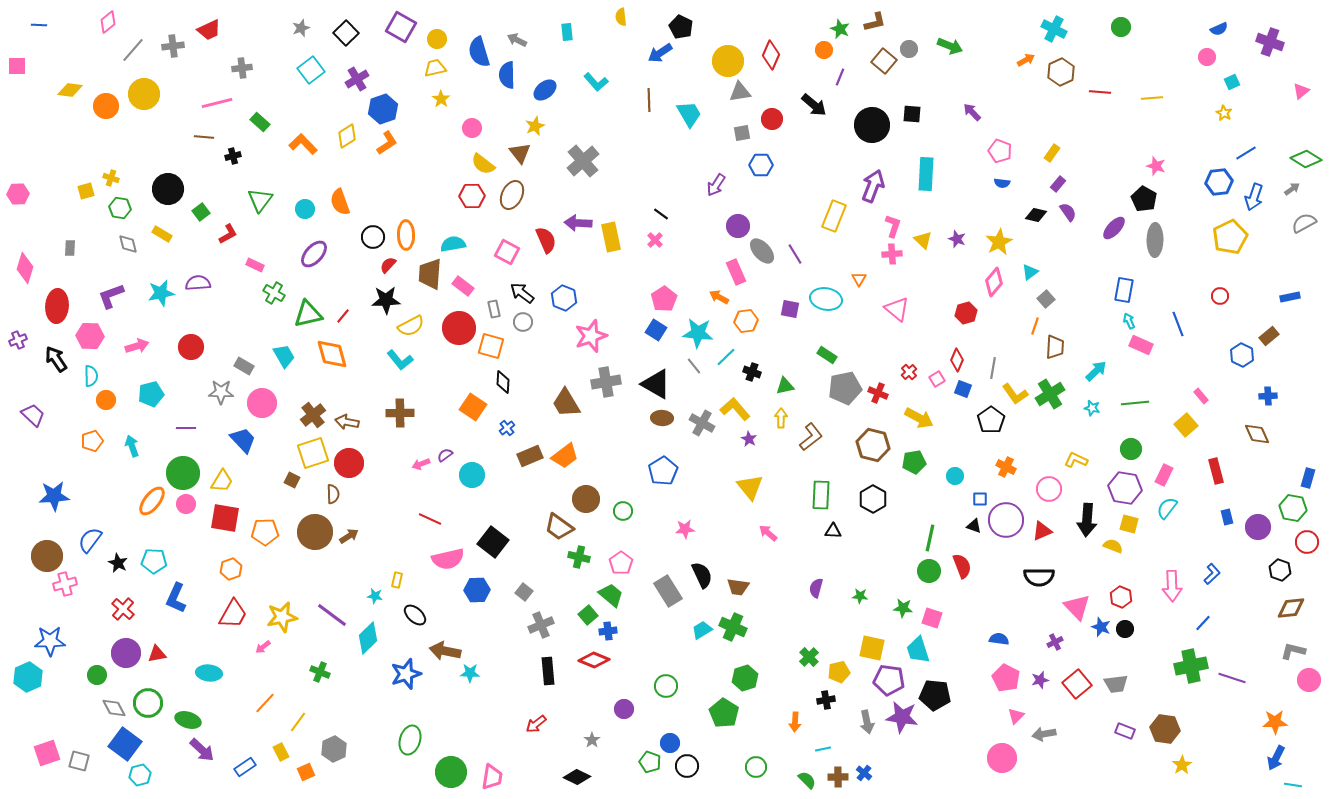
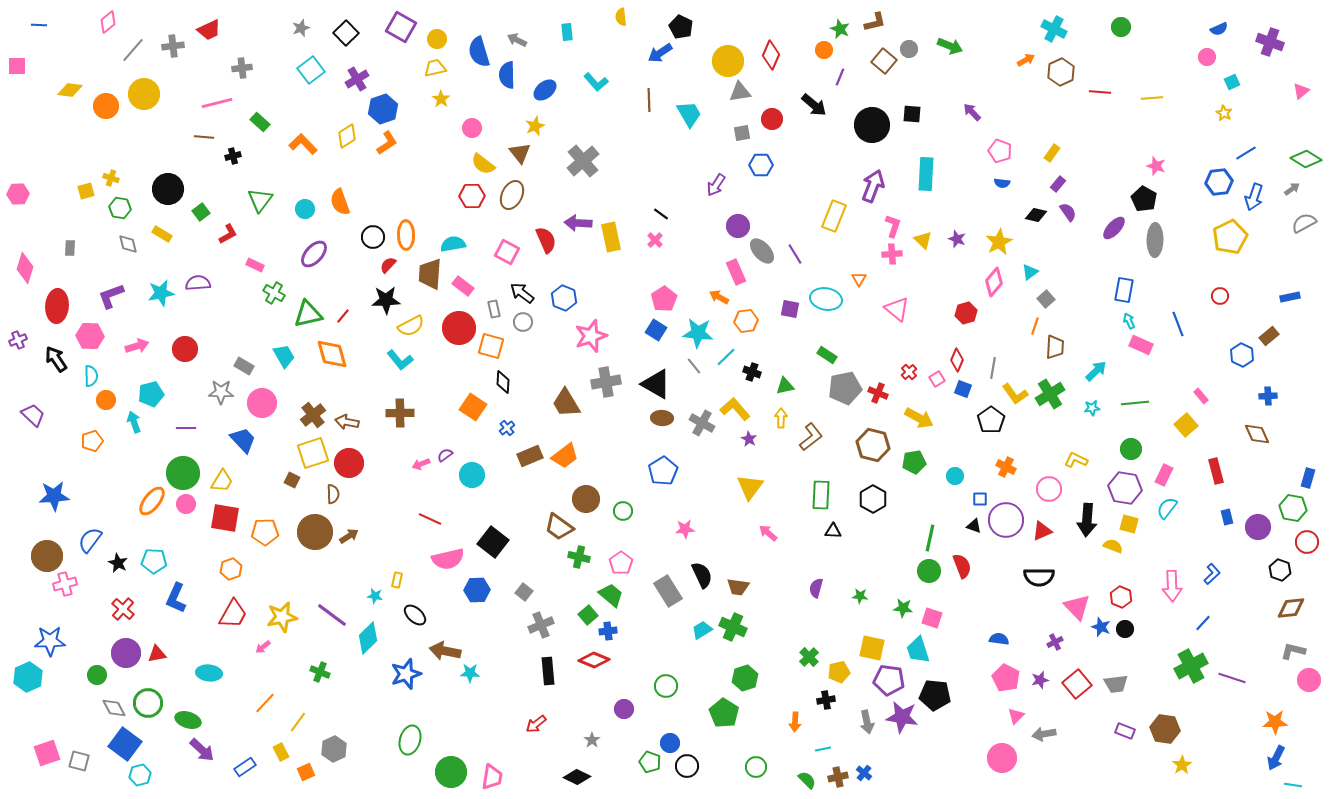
red circle at (191, 347): moved 6 px left, 2 px down
cyan star at (1092, 408): rotated 21 degrees counterclockwise
cyan arrow at (132, 446): moved 2 px right, 24 px up
yellow triangle at (750, 487): rotated 16 degrees clockwise
green cross at (1191, 666): rotated 16 degrees counterclockwise
brown cross at (838, 777): rotated 12 degrees counterclockwise
